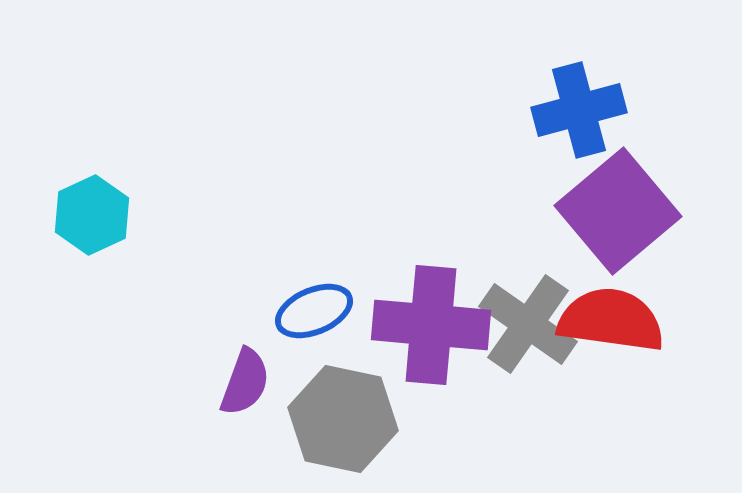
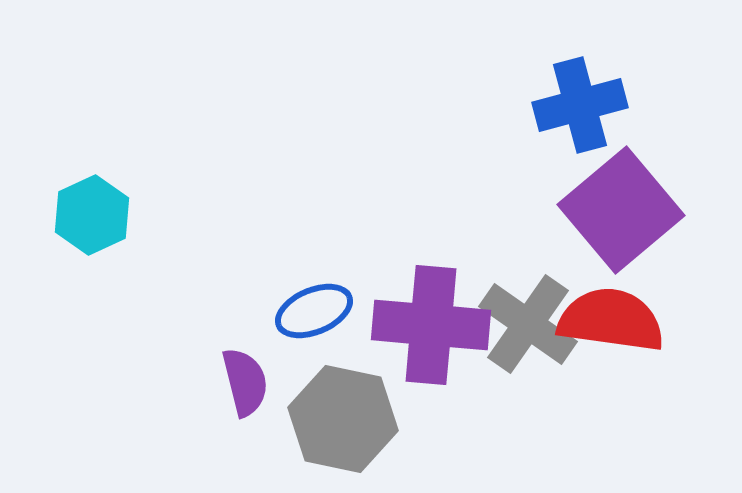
blue cross: moved 1 px right, 5 px up
purple square: moved 3 px right, 1 px up
purple semicircle: rotated 34 degrees counterclockwise
